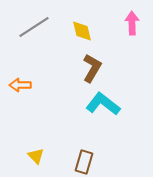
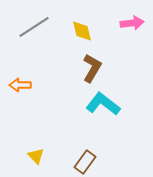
pink arrow: rotated 85 degrees clockwise
brown rectangle: moved 1 px right; rotated 20 degrees clockwise
